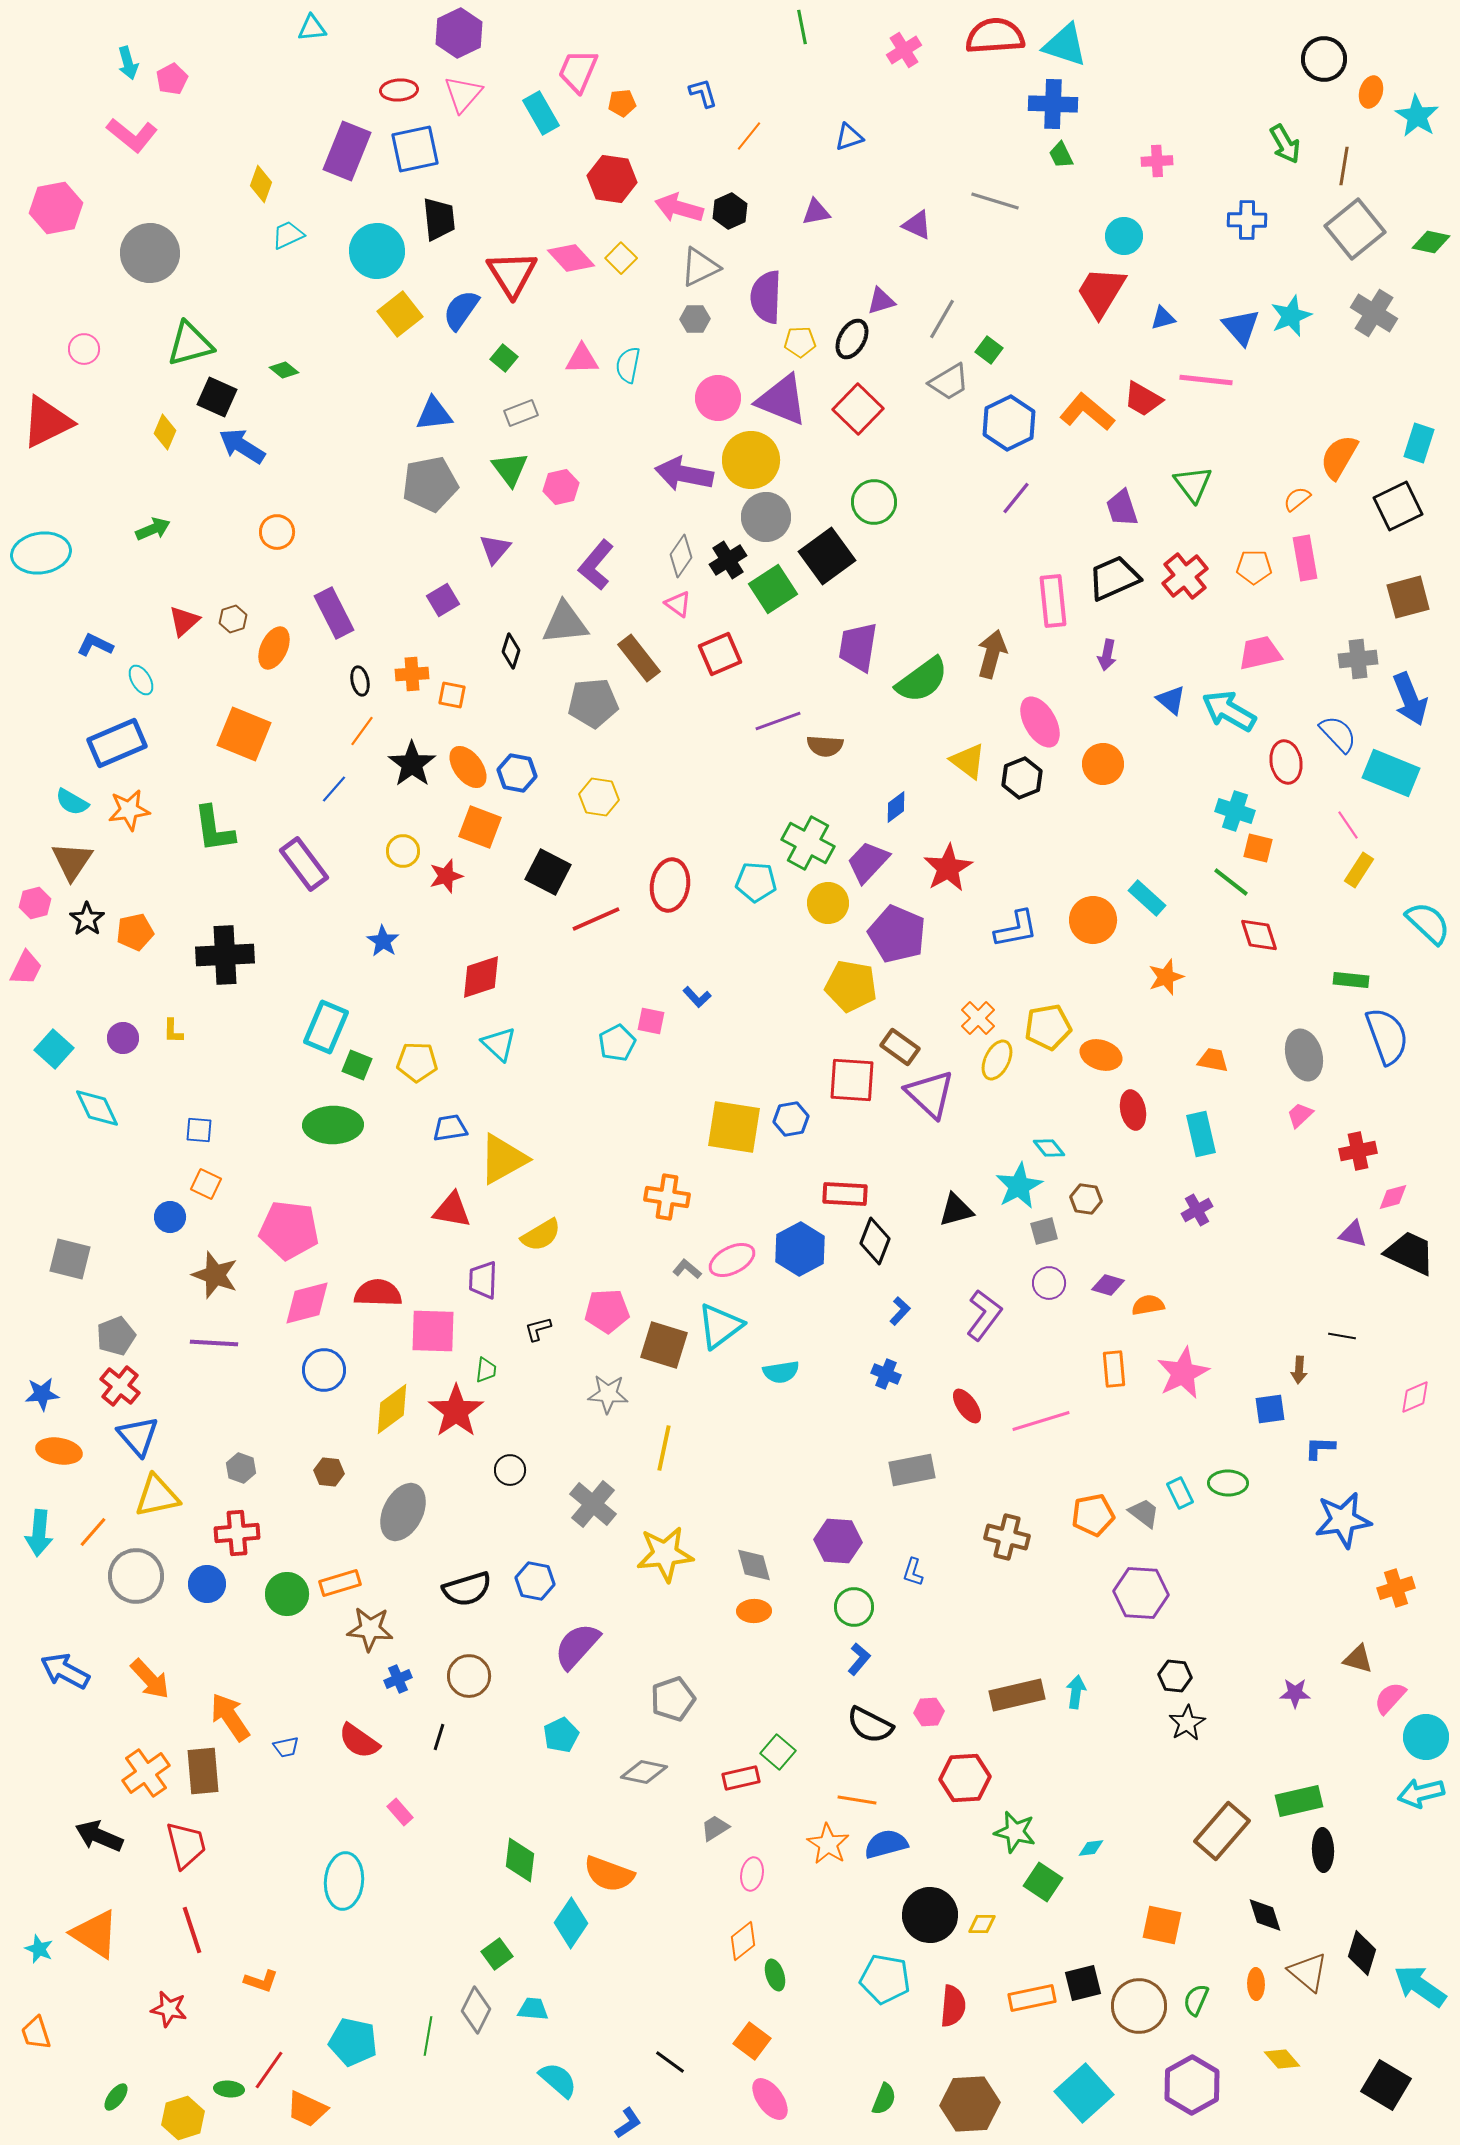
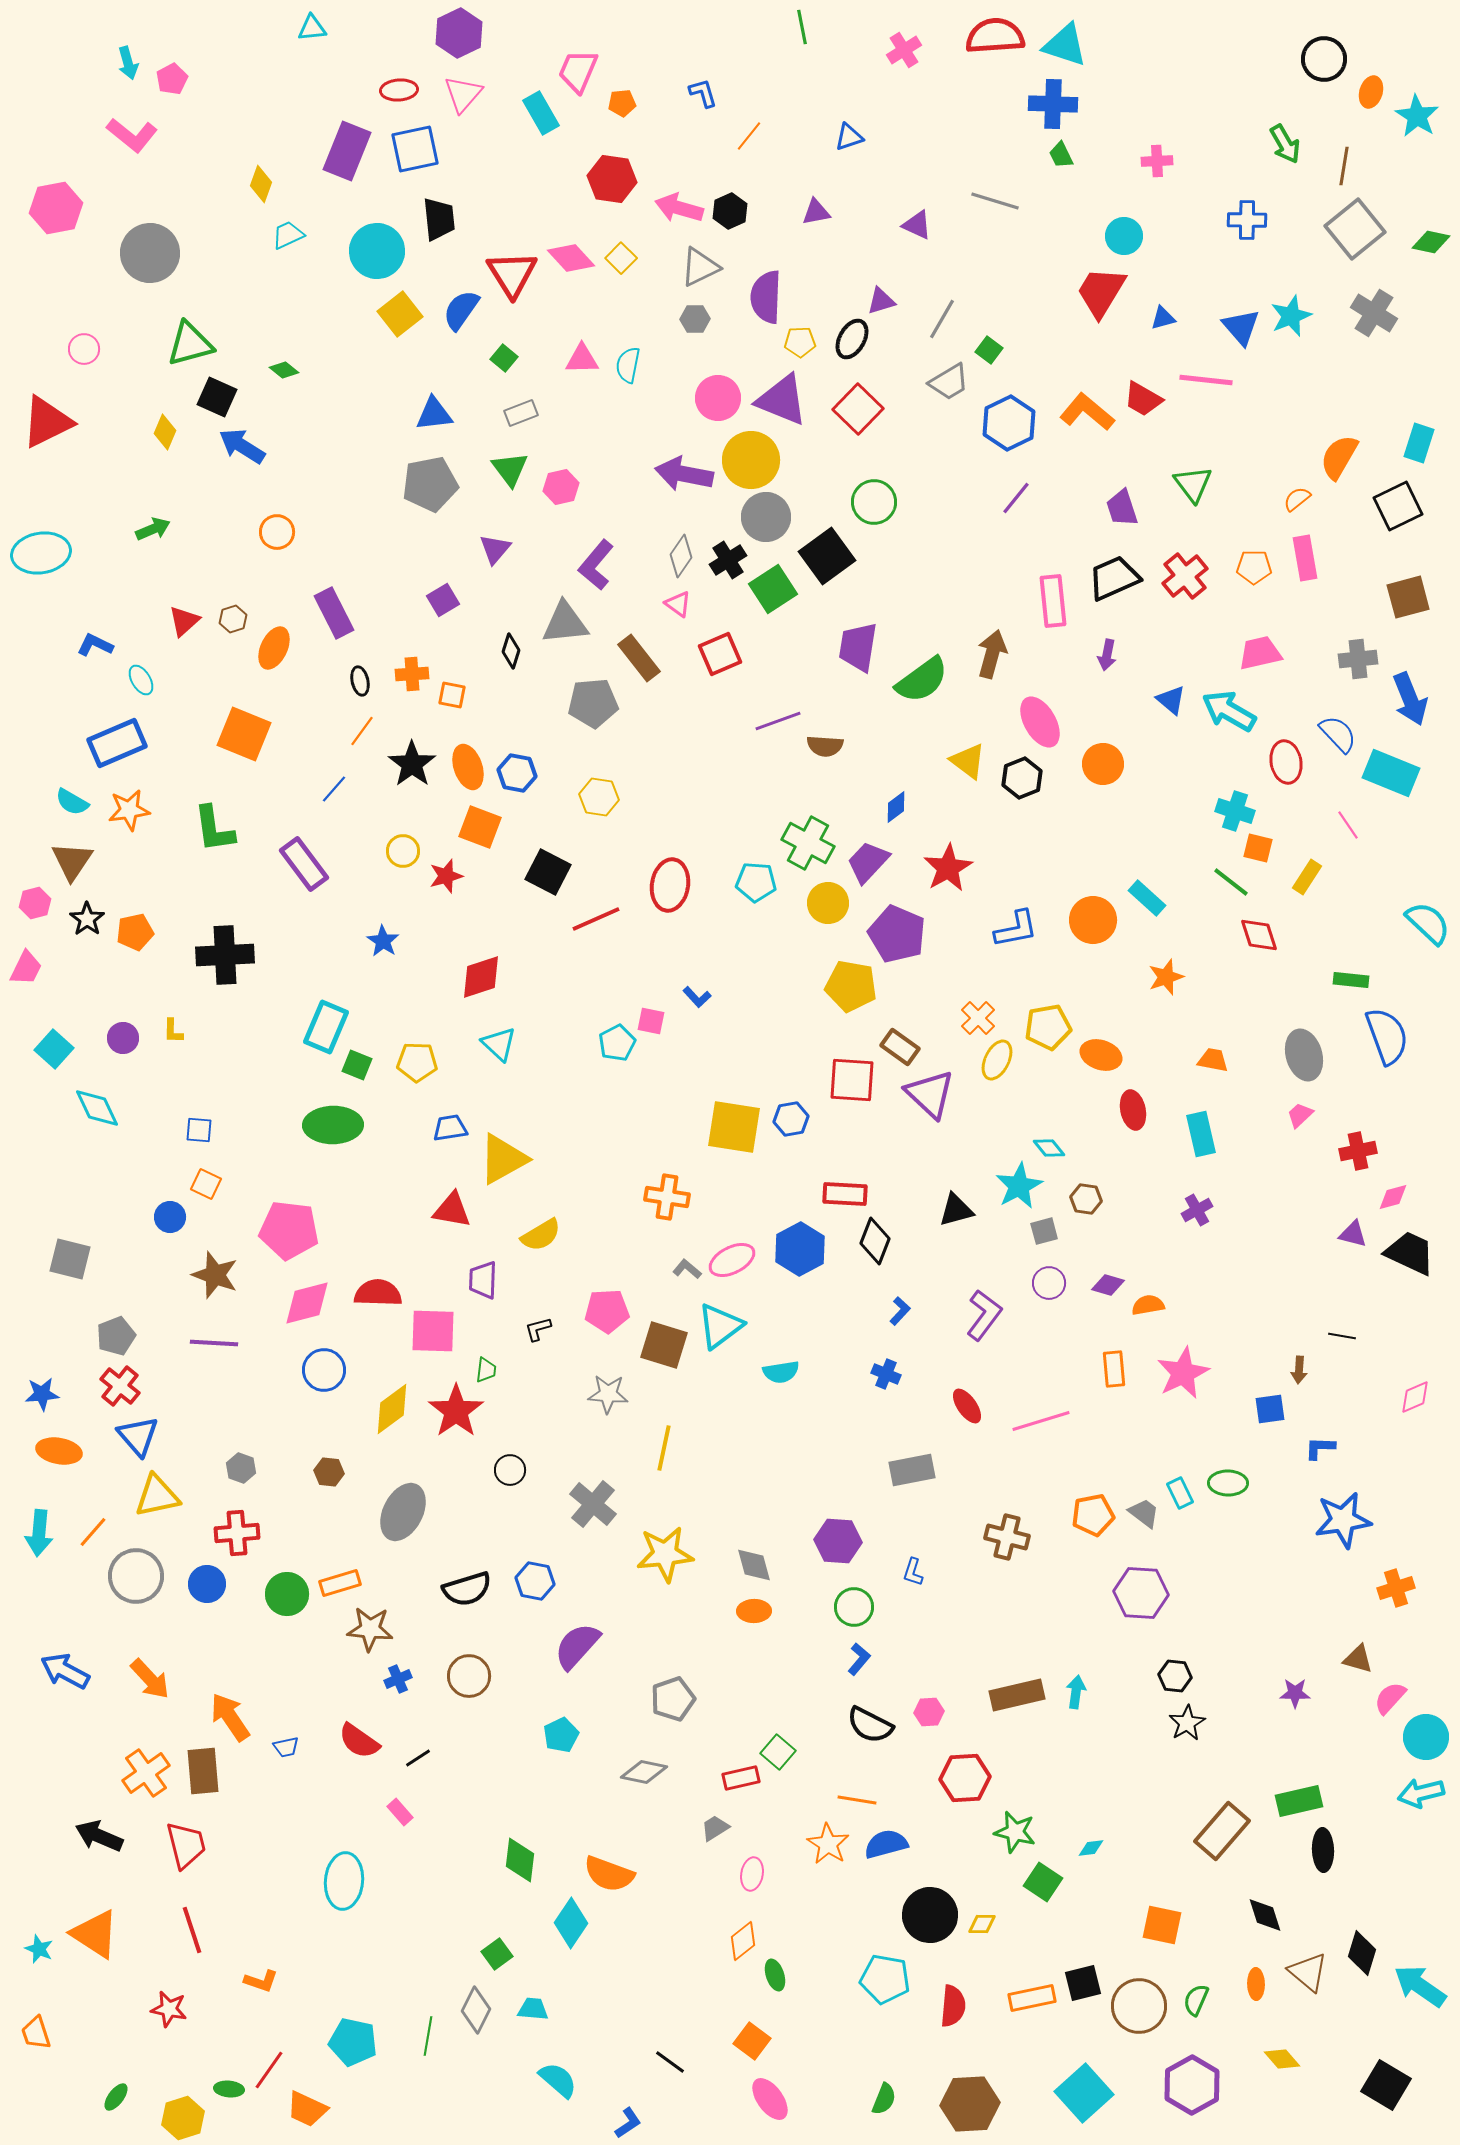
orange ellipse at (468, 767): rotated 18 degrees clockwise
yellow rectangle at (1359, 870): moved 52 px left, 7 px down
black line at (439, 1737): moved 21 px left, 21 px down; rotated 40 degrees clockwise
